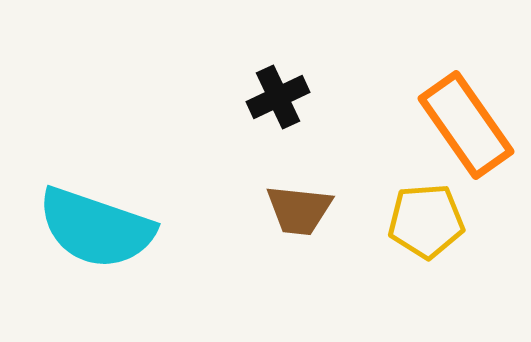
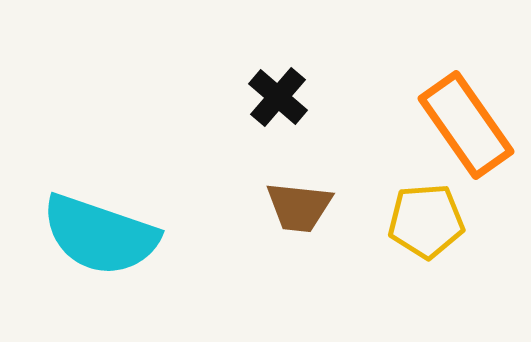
black cross: rotated 24 degrees counterclockwise
brown trapezoid: moved 3 px up
cyan semicircle: moved 4 px right, 7 px down
